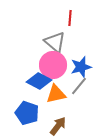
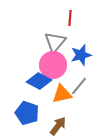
gray triangle: rotated 30 degrees clockwise
blue star: moved 12 px up
orange triangle: moved 6 px right
